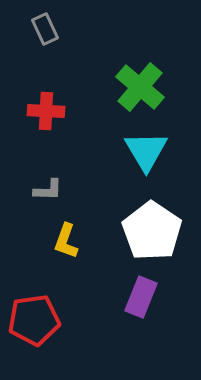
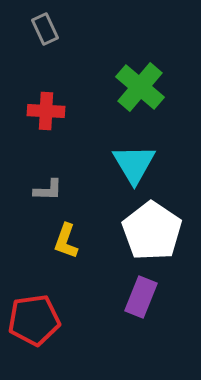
cyan triangle: moved 12 px left, 13 px down
